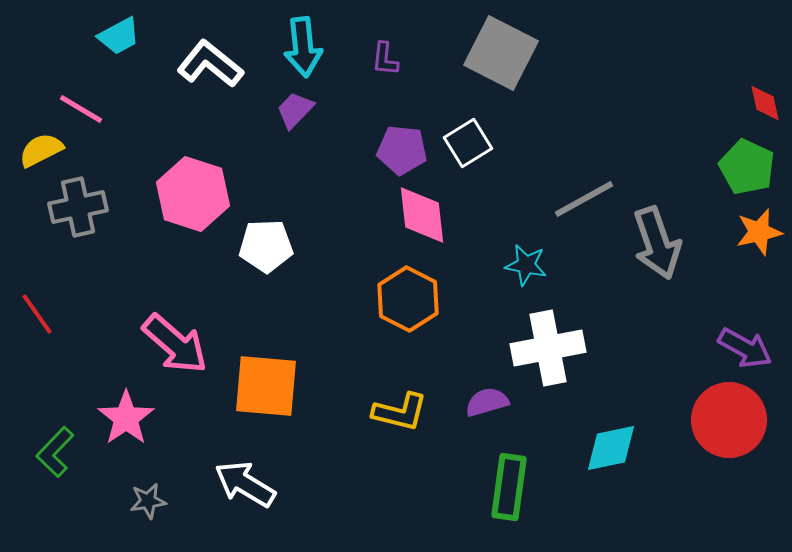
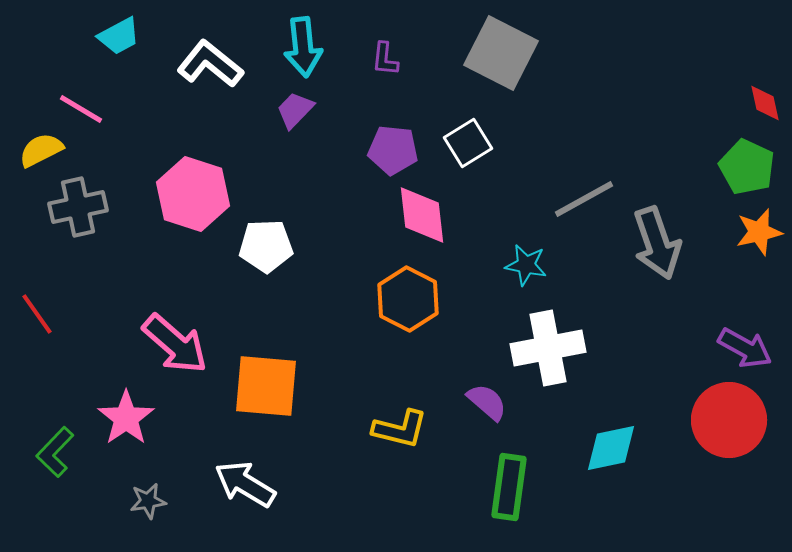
purple pentagon: moved 9 px left
purple semicircle: rotated 57 degrees clockwise
yellow L-shape: moved 17 px down
